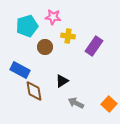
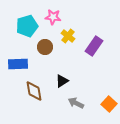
yellow cross: rotated 32 degrees clockwise
blue rectangle: moved 2 px left, 6 px up; rotated 30 degrees counterclockwise
